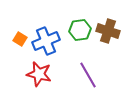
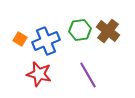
brown cross: rotated 20 degrees clockwise
